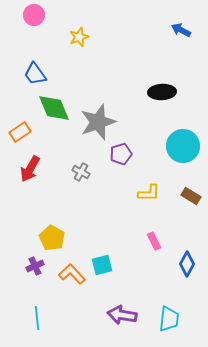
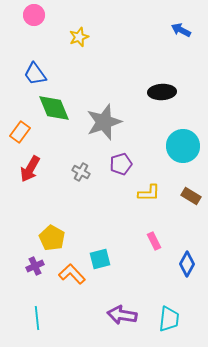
gray star: moved 6 px right
orange rectangle: rotated 20 degrees counterclockwise
purple pentagon: moved 10 px down
cyan square: moved 2 px left, 6 px up
